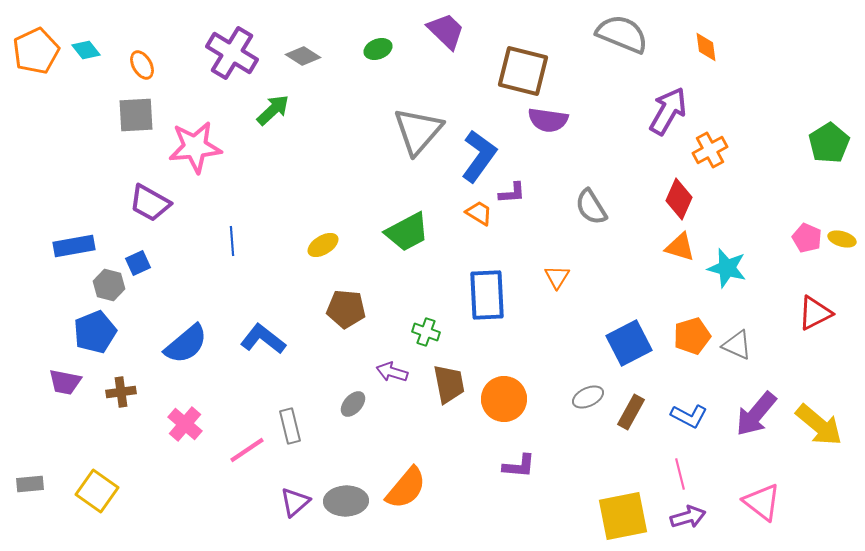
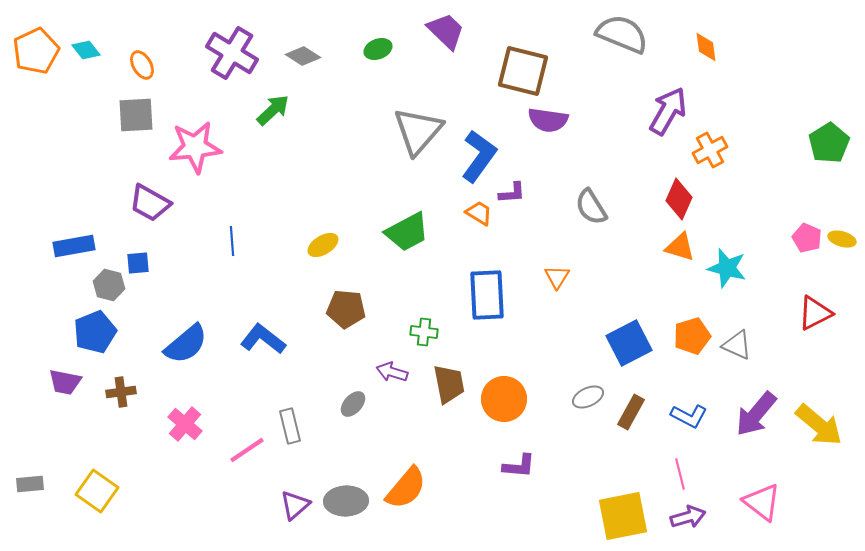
blue square at (138, 263): rotated 20 degrees clockwise
green cross at (426, 332): moved 2 px left; rotated 12 degrees counterclockwise
purple triangle at (295, 502): moved 3 px down
